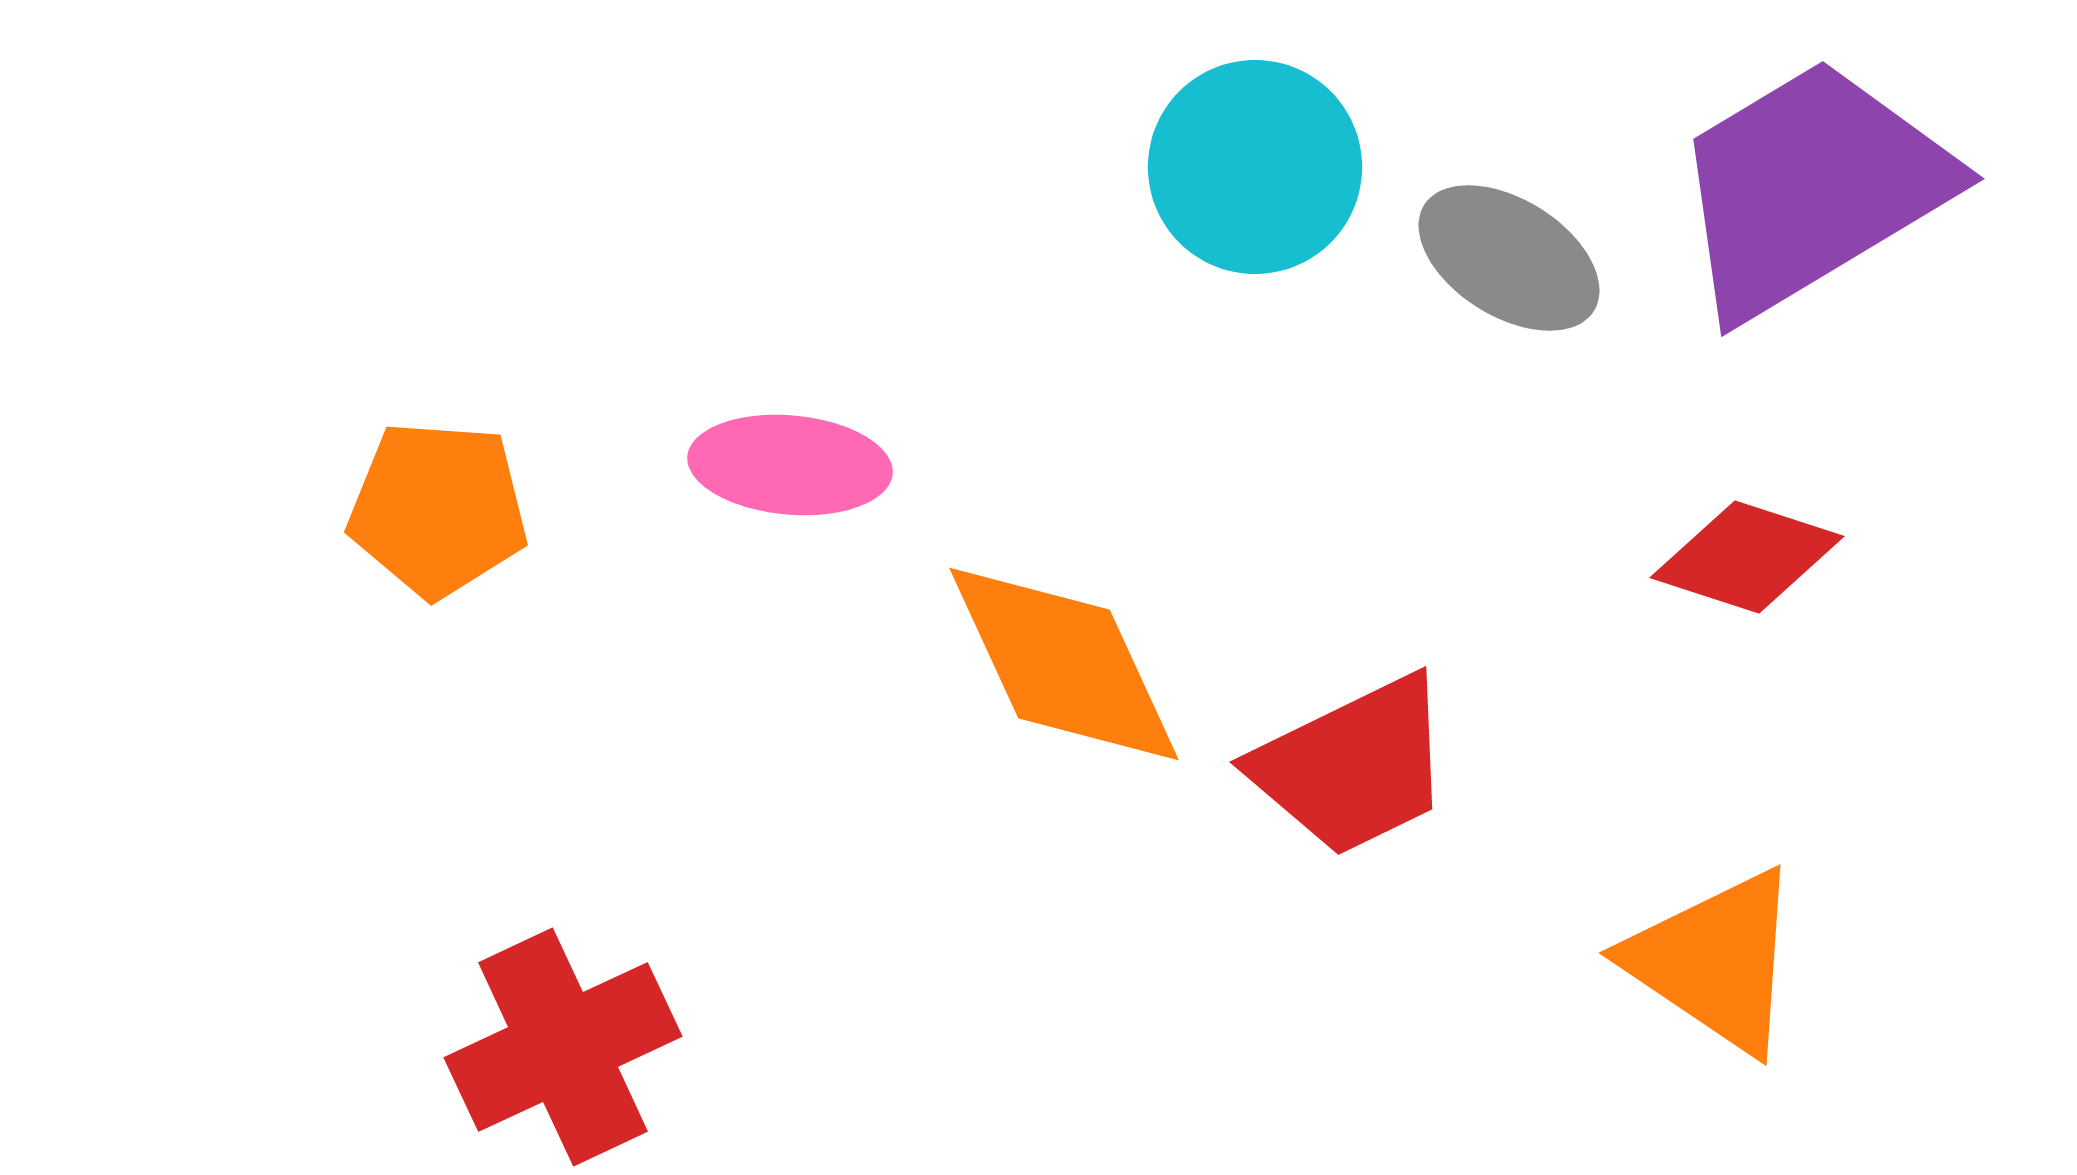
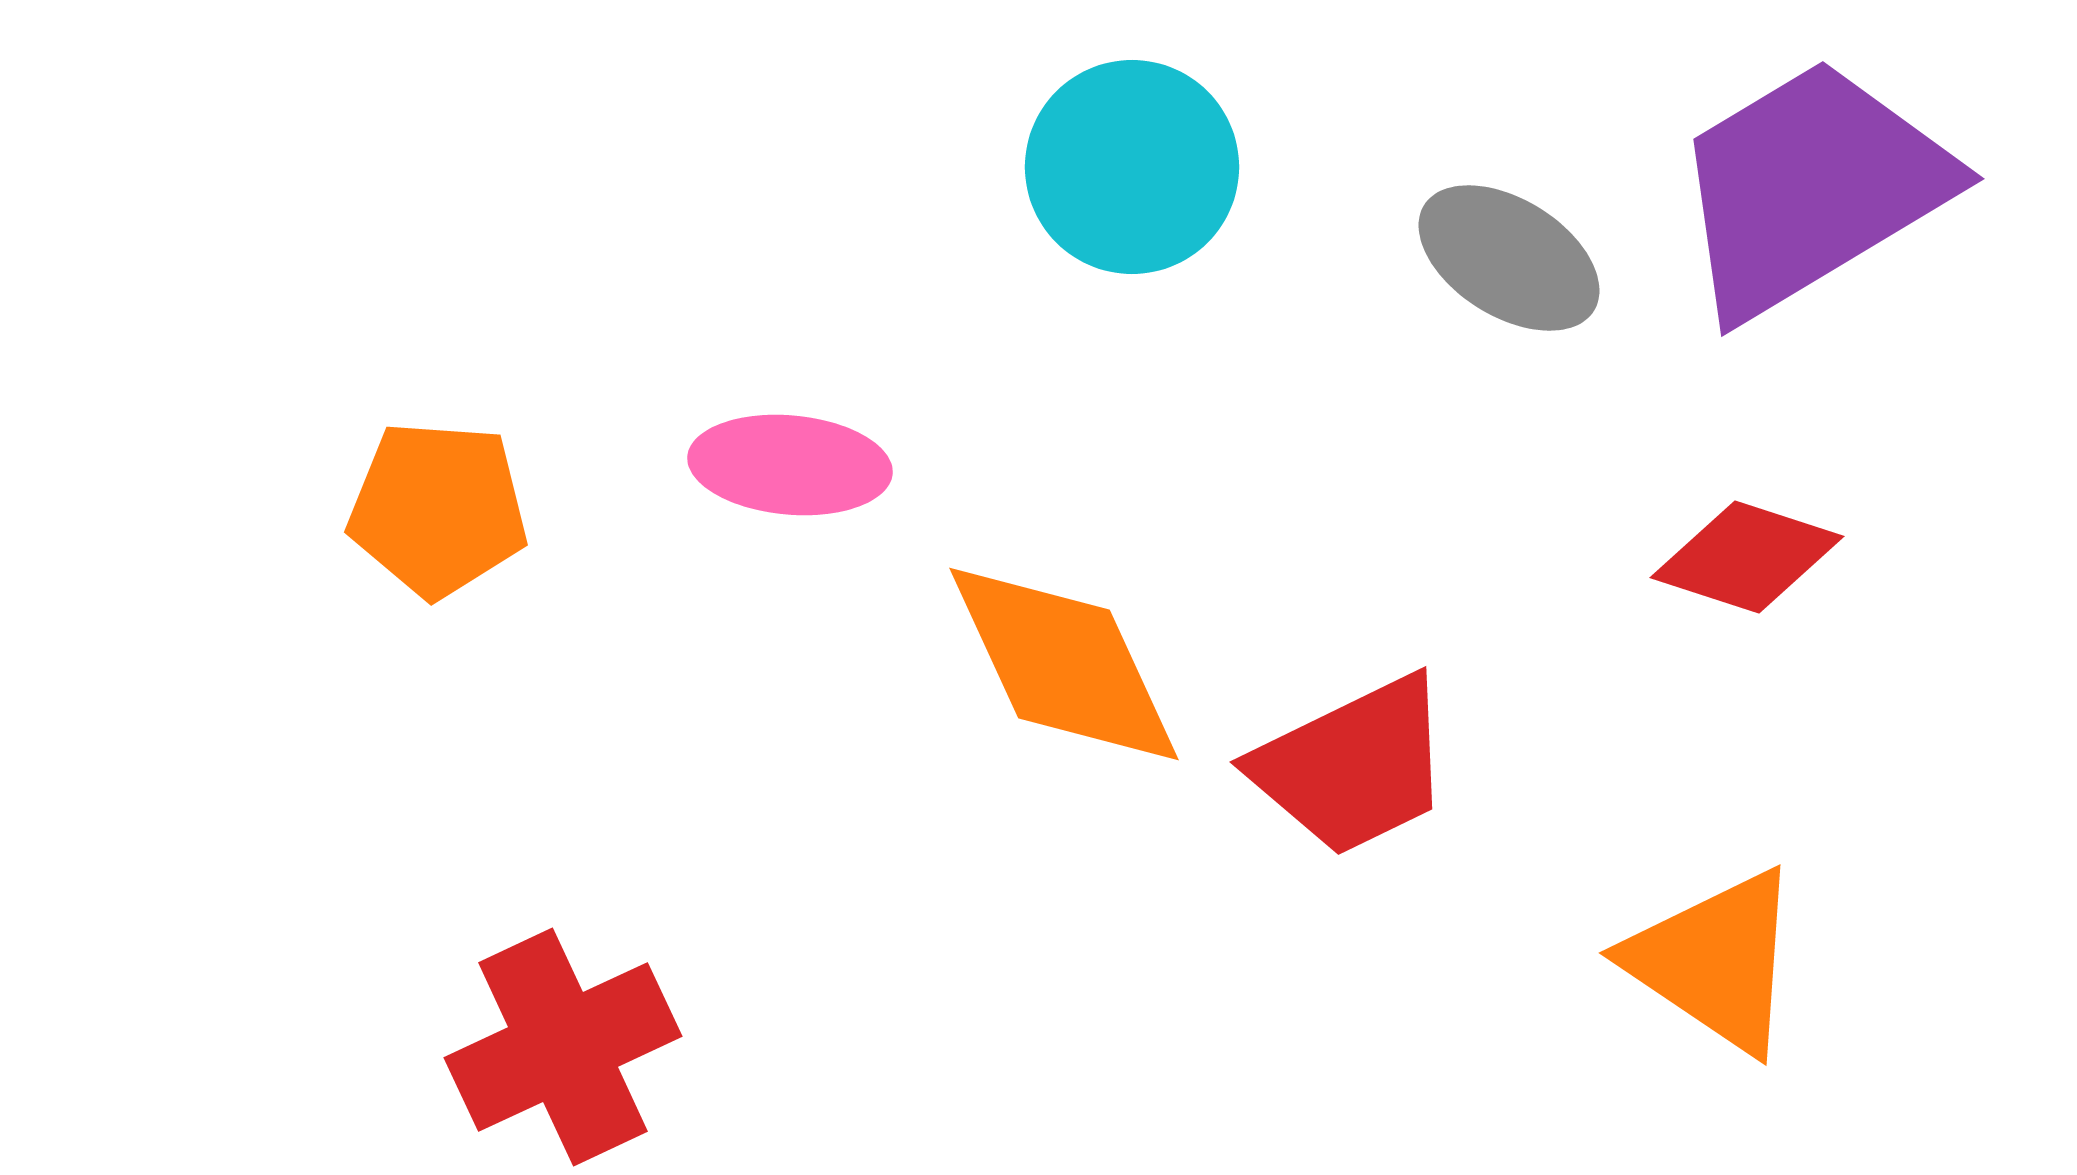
cyan circle: moved 123 px left
